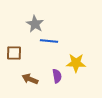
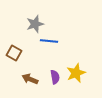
gray star: rotated 24 degrees clockwise
brown square: rotated 28 degrees clockwise
yellow star: moved 10 px down; rotated 24 degrees counterclockwise
purple semicircle: moved 2 px left, 1 px down
